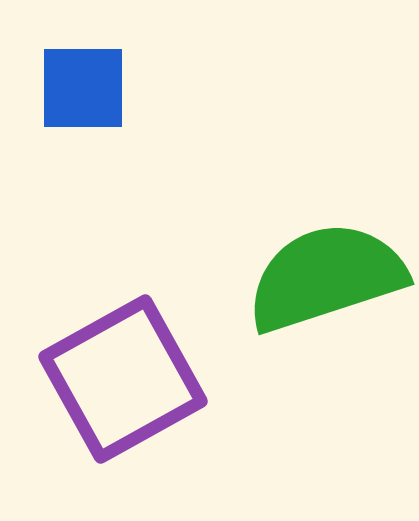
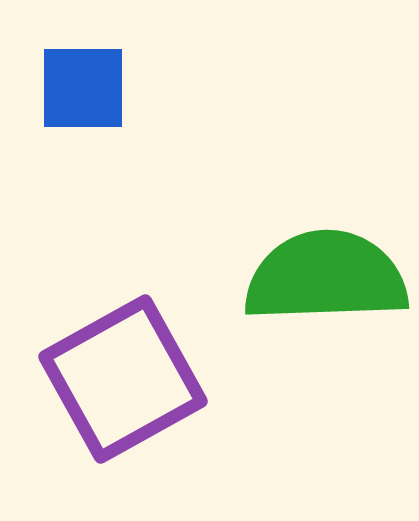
green semicircle: rotated 16 degrees clockwise
